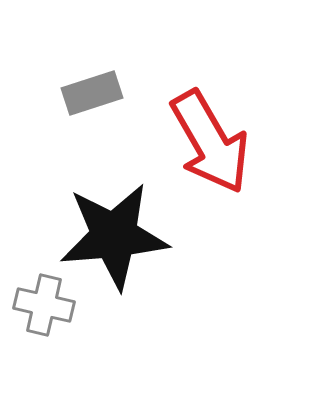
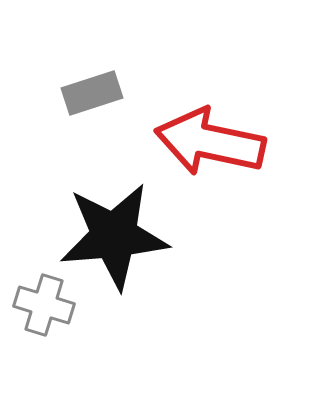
red arrow: rotated 132 degrees clockwise
gray cross: rotated 4 degrees clockwise
